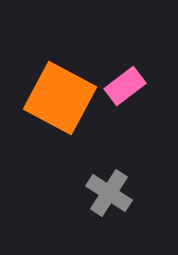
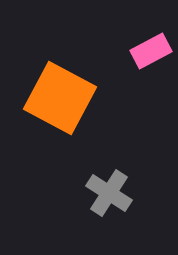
pink rectangle: moved 26 px right, 35 px up; rotated 9 degrees clockwise
